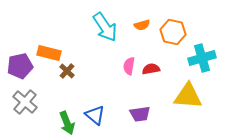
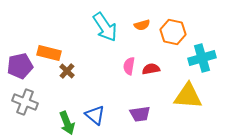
gray cross: rotated 20 degrees counterclockwise
